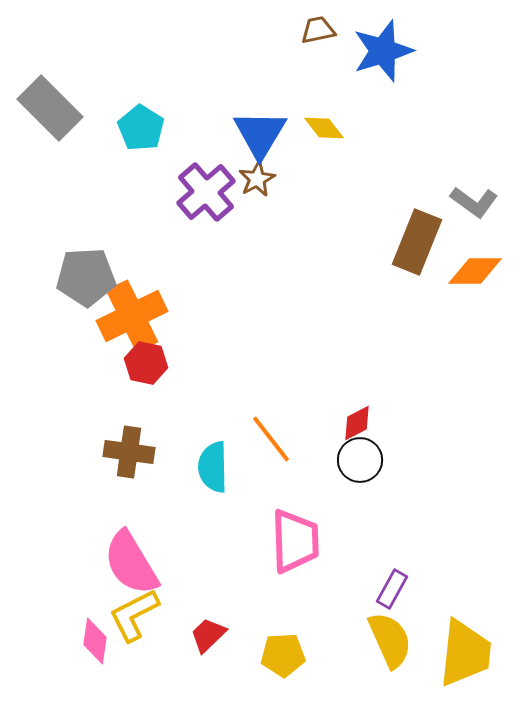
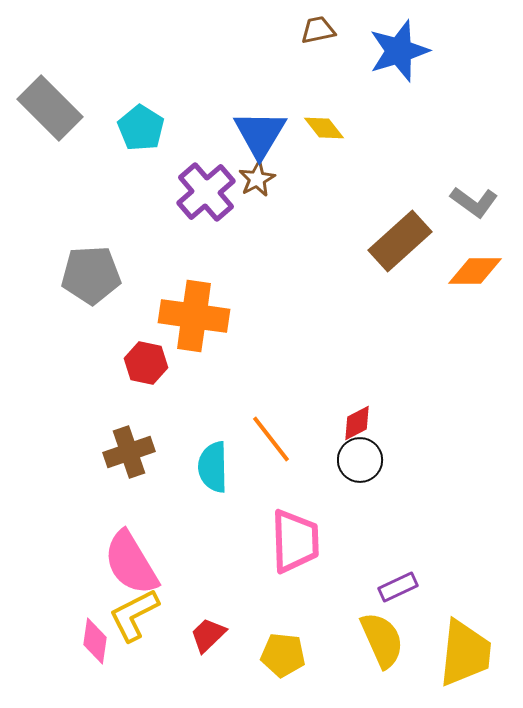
blue star: moved 16 px right
brown rectangle: moved 17 px left, 1 px up; rotated 26 degrees clockwise
gray pentagon: moved 5 px right, 2 px up
orange cross: moved 62 px right; rotated 34 degrees clockwise
brown cross: rotated 27 degrees counterclockwise
purple rectangle: moved 6 px right, 2 px up; rotated 36 degrees clockwise
yellow semicircle: moved 8 px left
yellow pentagon: rotated 9 degrees clockwise
